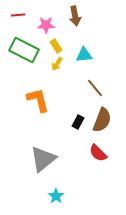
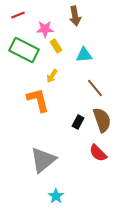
red line: rotated 16 degrees counterclockwise
pink star: moved 1 px left, 4 px down
yellow arrow: moved 5 px left, 12 px down
brown semicircle: rotated 40 degrees counterclockwise
gray triangle: moved 1 px down
